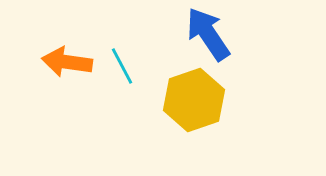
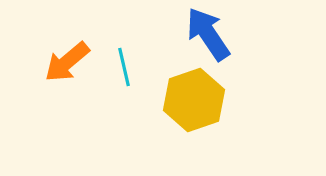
orange arrow: rotated 48 degrees counterclockwise
cyan line: moved 2 px right, 1 px down; rotated 15 degrees clockwise
